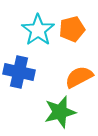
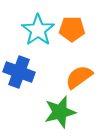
orange pentagon: rotated 15 degrees clockwise
blue cross: rotated 8 degrees clockwise
orange semicircle: rotated 8 degrees counterclockwise
